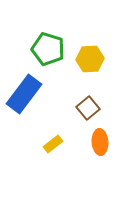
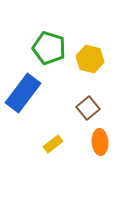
green pentagon: moved 1 px right, 1 px up
yellow hexagon: rotated 16 degrees clockwise
blue rectangle: moved 1 px left, 1 px up
